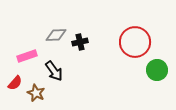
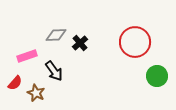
black cross: moved 1 px down; rotated 28 degrees counterclockwise
green circle: moved 6 px down
